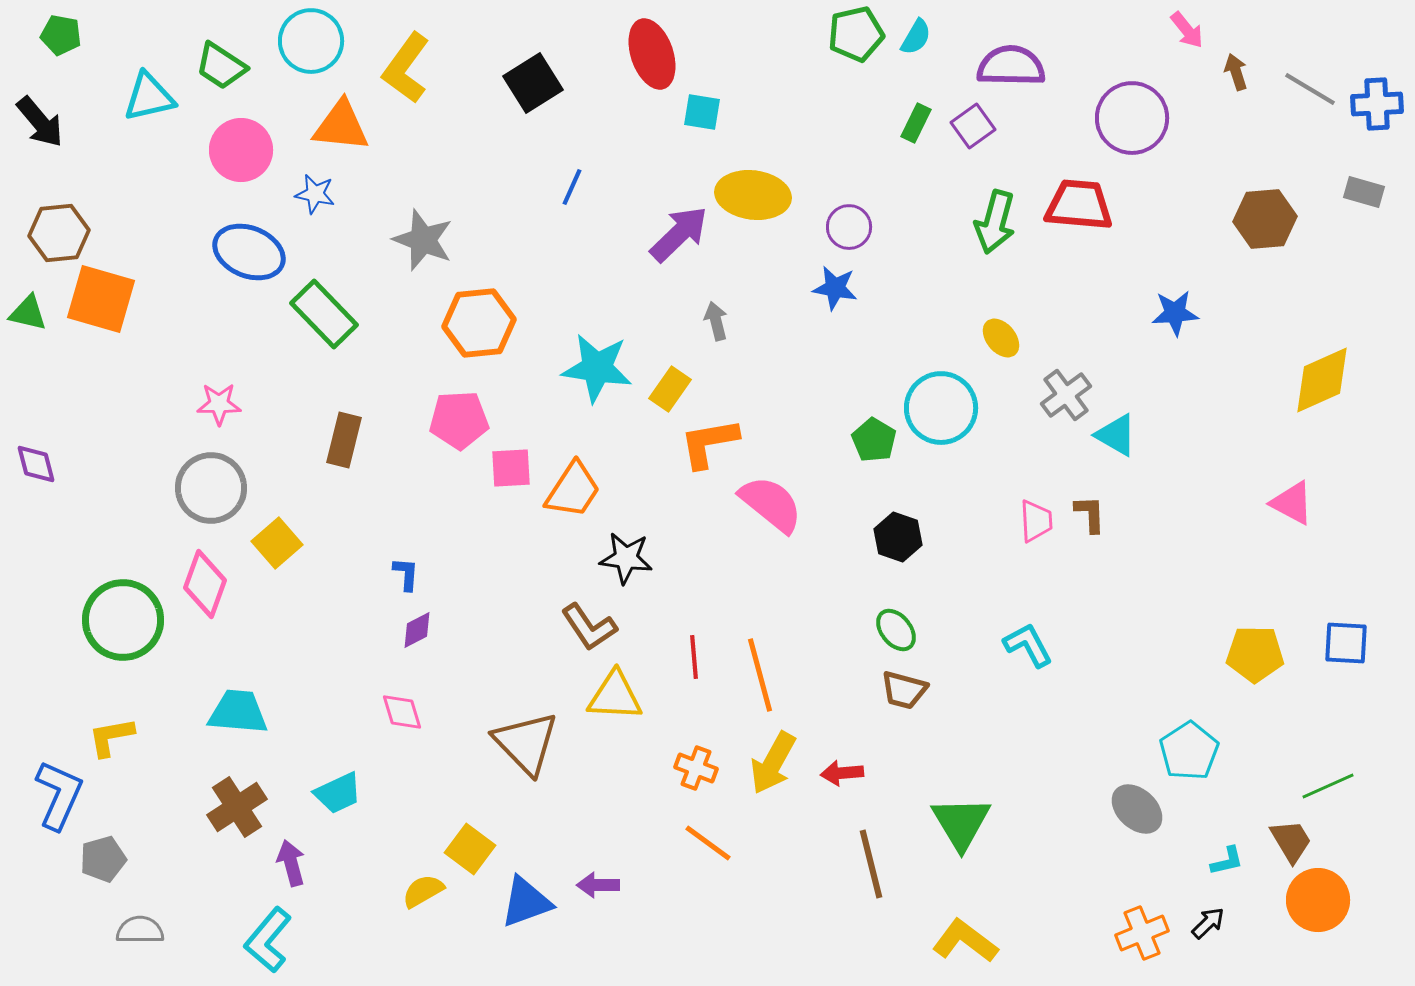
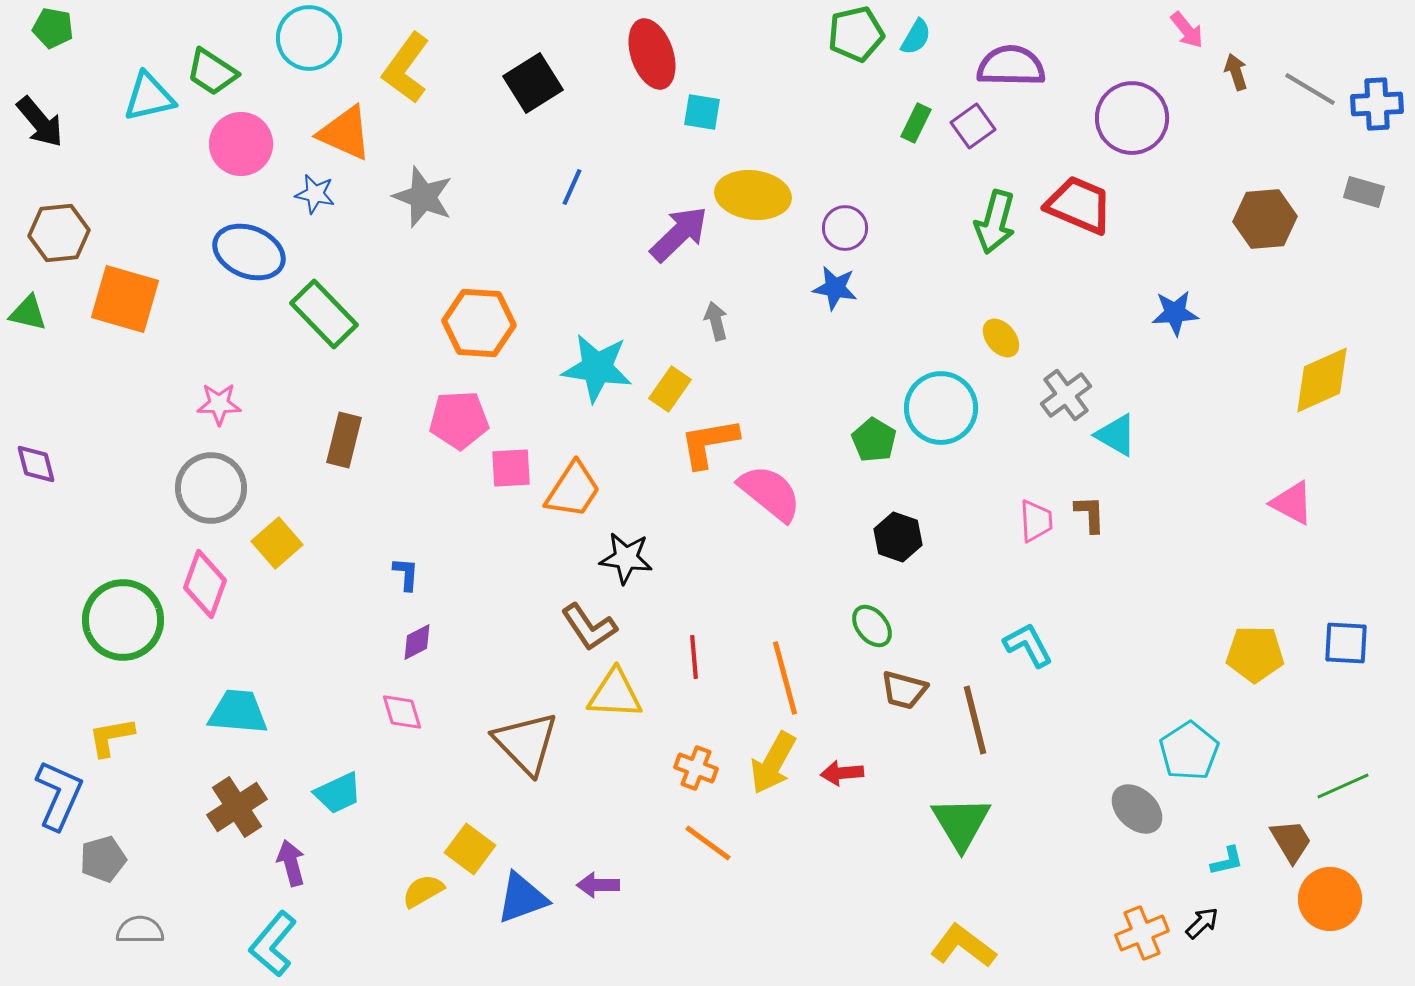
green pentagon at (61, 35): moved 8 px left, 7 px up
cyan circle at (311, 41): moved 2 px left, 3 px up
green trapezoid at (221, 66): moved 9 px left, 6 px down
orange triangle at (341, 126): moved 4 px right, 7 px down; rotated 18 degrees clockwise
pink circle at (241, 150): moved 6 px up
red trapezoid at (1079, 205): rotated 18 degrees clockwise
purple circle at (849, 227): moved 4 px left, 1 px down
gray star at (423, 240): moved 43 px up
orange square at (101, 299): moved 24 px right
orange hexagon at (479, 323): rotated 10 degrees clockwise
pink semicircle at (771, 504): moved 1 px left, 11 px up
purple diamond at (417, 630): moved 12 px down
green ellipse at (896, 630): moved 24 px left, 4 px up
orange line at (760, 675): moved 25 px right, 3 px down
yellow triangle at (615, 696): moved 2 px up
green line at (1328, 786): moved 15 px right
brown line at (871, 864): moved 104 px right, 144 px up
orange circle at (1318, 900): moved 12 px right, 1 px up
blue triangle at (526, 902): moved 4 px left, 4 px up
black arrow at (1208, 923): moved 6 px left
cyan L-shape at (268, 940): moved 5 px right, 4 px down
yellow L-shape at (965, 941): moved 2 px left, 5 px down
